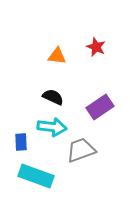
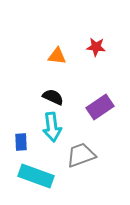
red star: rotated 18 degrees counterclockwise
cyan arrow: rotated 76 degrees clockwise
gray trapezoid: moved 5 px down
